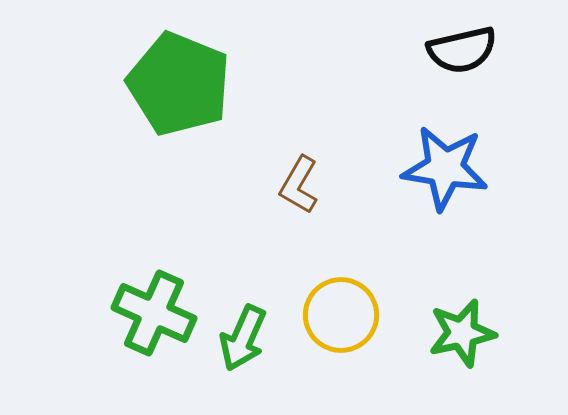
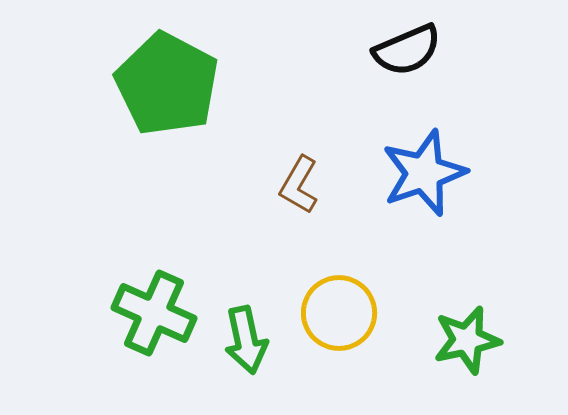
black semicircle: moved 55 px left; rotated 10 degrees counterclockwise
green pentagon: moved 12 px left; rotated 6 degrees clockwise
blue star: moved 21 px left, 5 px down; rotated 28 degrees counterclockwise
yellow circle: moved 2 px left, 2 px up
green star: moved 5 px right, 7 px down
green arrow: moved 3 px right, 2 px down; rotated 36 degrees counterclockwise
